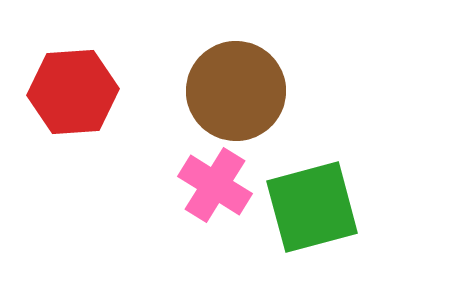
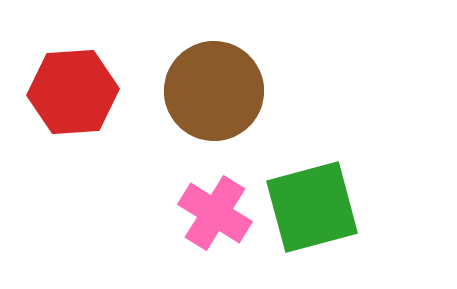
brown circle: moved 22 px left
pink cross: moved 28 px down
